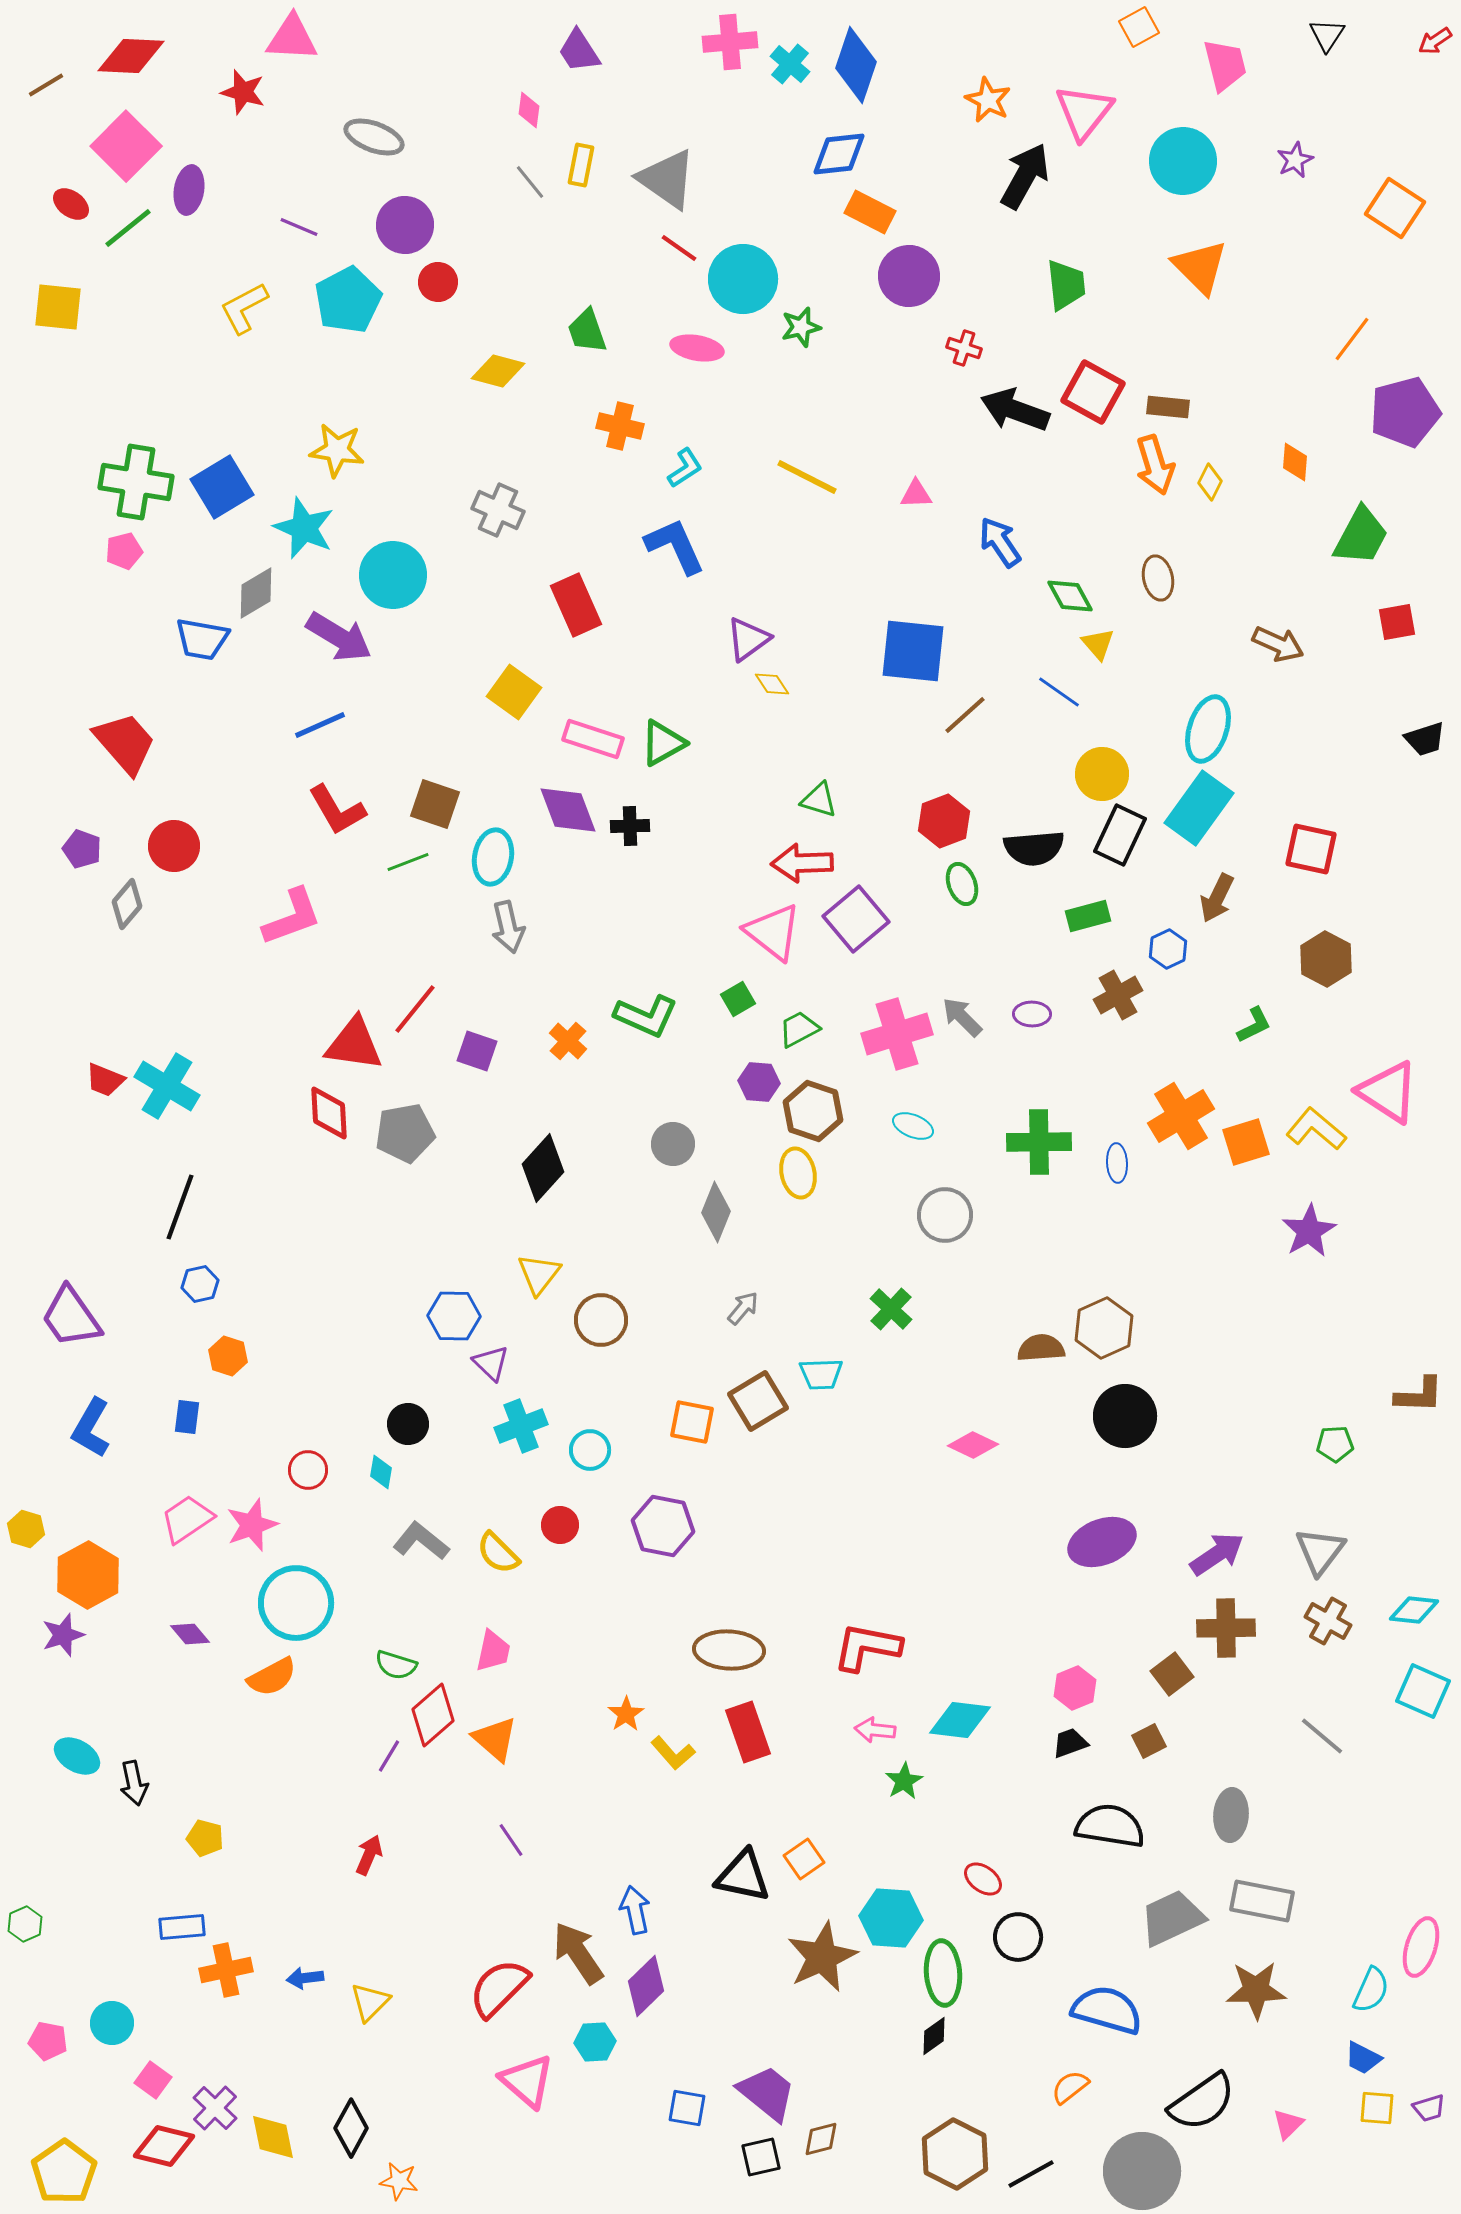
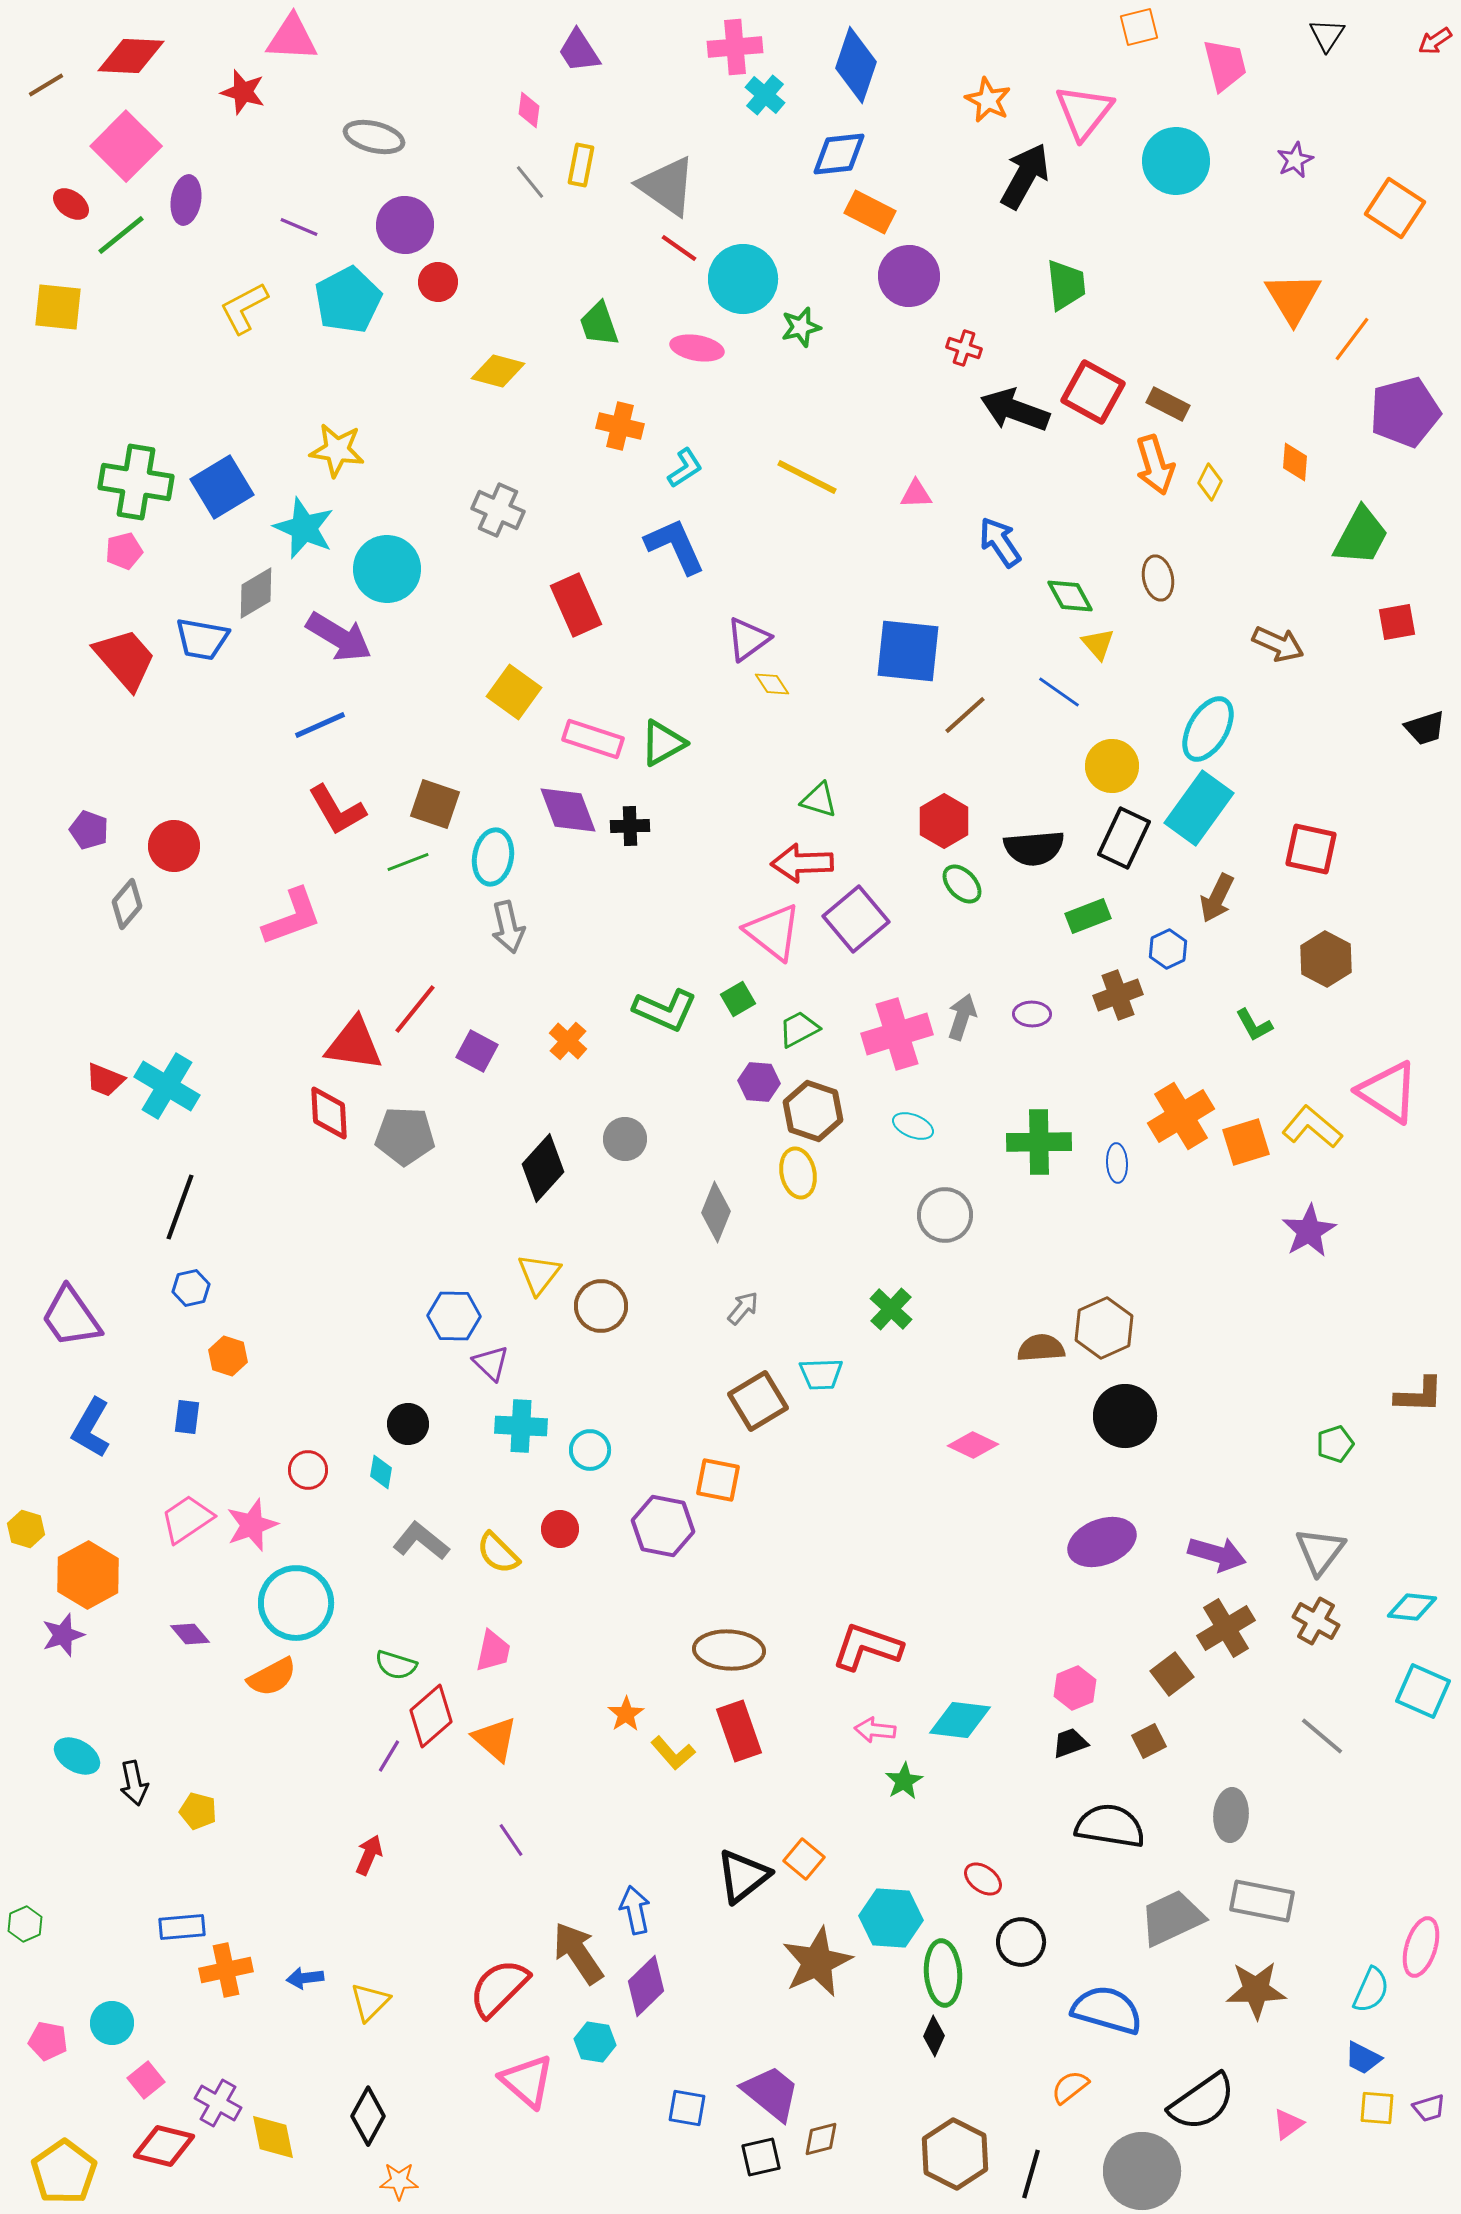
orange square at (1139, 27): rotated 15 degrees clockwise
pink cross at (730, 42): moved 5 px right, 5 px down
cyan cross at (790, 64): moved 25 px left, 31 px down
gray ellipse at (374, 137): rotated 6 degrees counterclockwise
cyan circle at (1183, 161): moved 7 px left
gray triangle at (667, 179): moved 7 px down
purple ellipse at (189, 190): moved 3 px left, 10 px down
green line at (128, 228): moved 7 px left, 7 px down
orange triangle at (1200, 267): moved 93 px right, 31 px down; rotated 14 degrees clockwise
green trapezoid at (587, 331): moved 12 px right, 7 px up
brown rectangle at (1168, 407): moved 3 px up; rotated 21 degrees clockwise
cyan circle at (393, 575): moved 6 px left, 6 px up
blue square at (913, 651): moved 5 px left
cyan ellipse at (1208, 729): rotated 12 degrees clockwise
black trapezoid at (1425, 739): moved 11 px up
red trapezoid at (125, 743): moved 84 px up
yellow circle at (1102, 774): moved 10 px right, 8 px up
red hexagon at (944, 821): rotated 9 degrees counterclockwise
black rectangle at (1120, 835): moved 4 px right, 3 px down
purple pentagon at (82, 849): moved 7 px right, 19 px up
green ellipse at (962, 884): rotated 24 degrees counterclockwise
green rectangle at (1088, 916): rotated 6 degrees counterclockwise
brown cross at (1118, 995): rotated 9 degrees clockwise
green L-shape at (646, 1016): moved 19 px right, 6 px up
gray arrow at (962, 1017): rotated 63 degrees clockwise
green L-shape at (1254, 1025): rotated 87 degrees clockwise
purple square at (477, 1051): rotated 9 degrees clockwise
yellow L-shape at (1316, 1129): moved 4 px left, 2 px up
gray pentagon at (405, 1133): moved 3 px down; rotated 12 degrees clockwise
gray circle at (673, 1144): moved 48 px left, 5 px up
blue hexagon at (200, 1284): moved 9 px left, 4 px down
brown circle at (601, 1320): moved 14 px up
orange square at (692, 1422): moved 26 px right, 58 px down
cyan cross at (521, 1426): rotated 24 degrees clockwise
green pentagon at (1335, 1444): rotated 15 degrees counterclockwise
red circle at (560, 1525): moved 4 px down
purple arrow at (1217, 1554): rotated 50 degrees clockwise
cyan diamond at (1414, 1610): moved 2 px left, 3 px up
brown cross at (1328, 1621): moved 12 px left
brown cross at (1226, 1628): rotated 30 degrees counterclockwise
red L-shape at (867, 1647): rotated 8 degrees clockwise
red diamond at (433, 1715): moved 2 px left, 1 px down
red rectangle at (748, 1732): moved 9 px left, 1 px up
yellow pentagon at (205, 1838): moved 7 px left, 27 px up
orange square at (804, 1859): rotated 15 degrees counterclockwise
black triangle at (743, 1876): rotated 50 degrees counterclockwise
black circle at (1018, 1937): moved 3 px right, 5 px down
brown star at (822, 1957): moved 5 px left, 5 px down
black diamond at (934, 2036): rotated 30 degrees counterclockwise
cyan hexagon at (595, 2042): rotated 12 degrees clockwise
pink square at (153, 2080): moved 7 px left; rotated 15 degrees clockwise
purple trapezoid at (767, 2093): moved 4 px right
purple cross at (215, 2108): moved 3 px right, 5 px up; rotated 15 degrees counterclockwise
pink triangle at (1288, 2124): rotated 8 degrees clockwise
black diamond at (351, 2128): moved 17 px right, 12 px up
black line at (1031, 2174): rotated 45 degrees counterclockwise
orange star at (399, 2181): rotated 9 degrees counterclockwise
